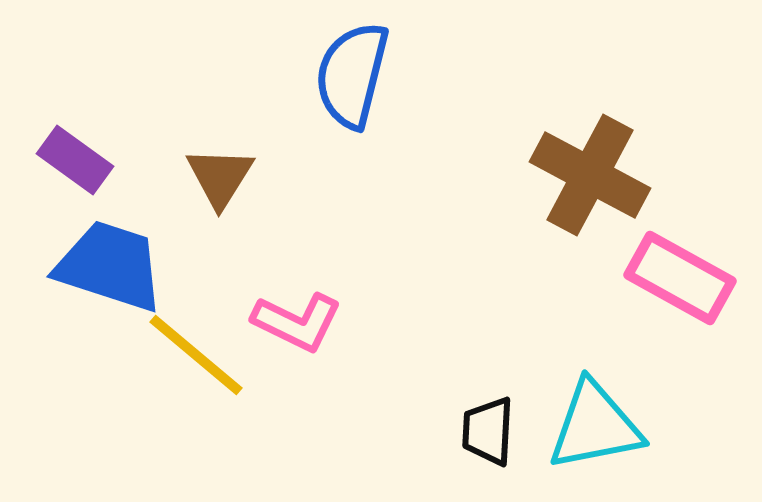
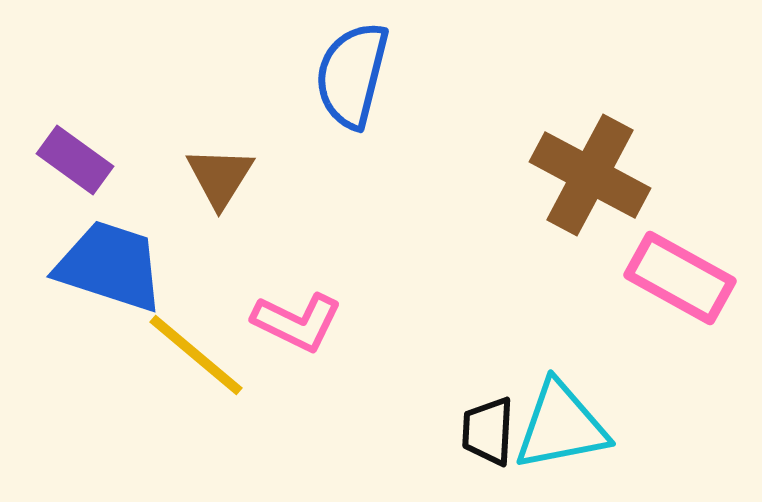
cyan triangle: moved 34 px left
